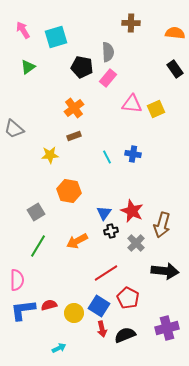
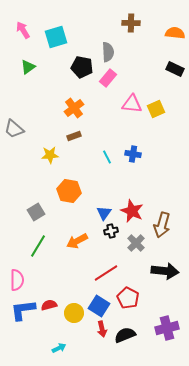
black rectangle: rotated 30 degrees counterclockwise
